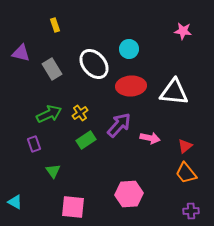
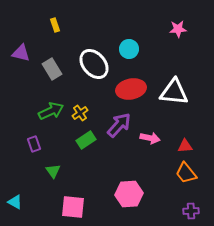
pink star: moved 5 px left, 2 px up; rotated 12 degrees counterclockwise
red ellipse: moved 3 px down; rotated 8 degrees counterclockwise
green arrow: moved 2 px right, 3 px up
red triangle: rotated 35 degrees clockwise
